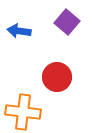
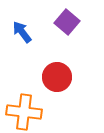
blue arrow: moved 3 px right, 1 px down; rotated 45 degrees clockwise
orange cross: moved 1 px right
